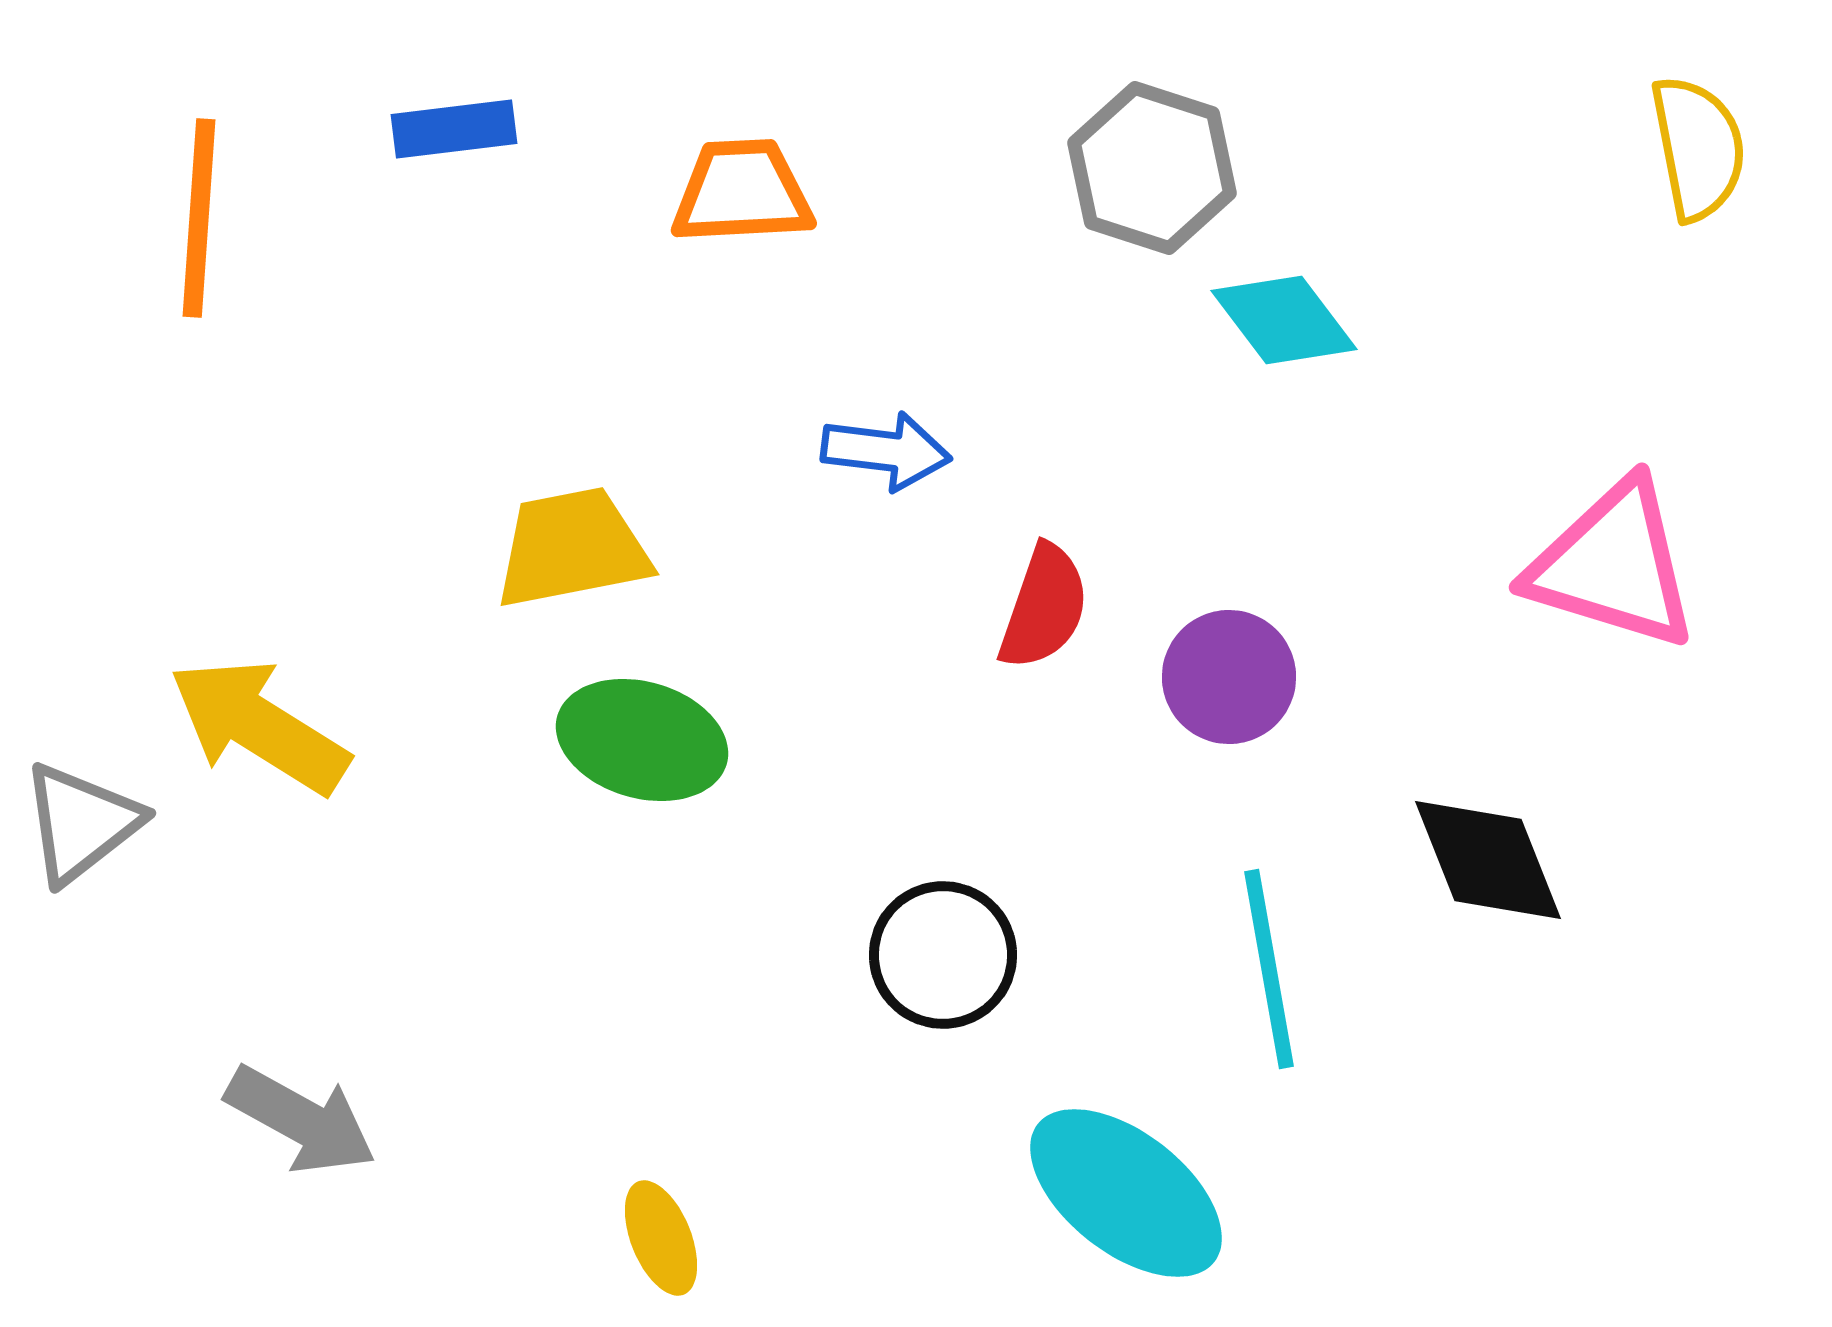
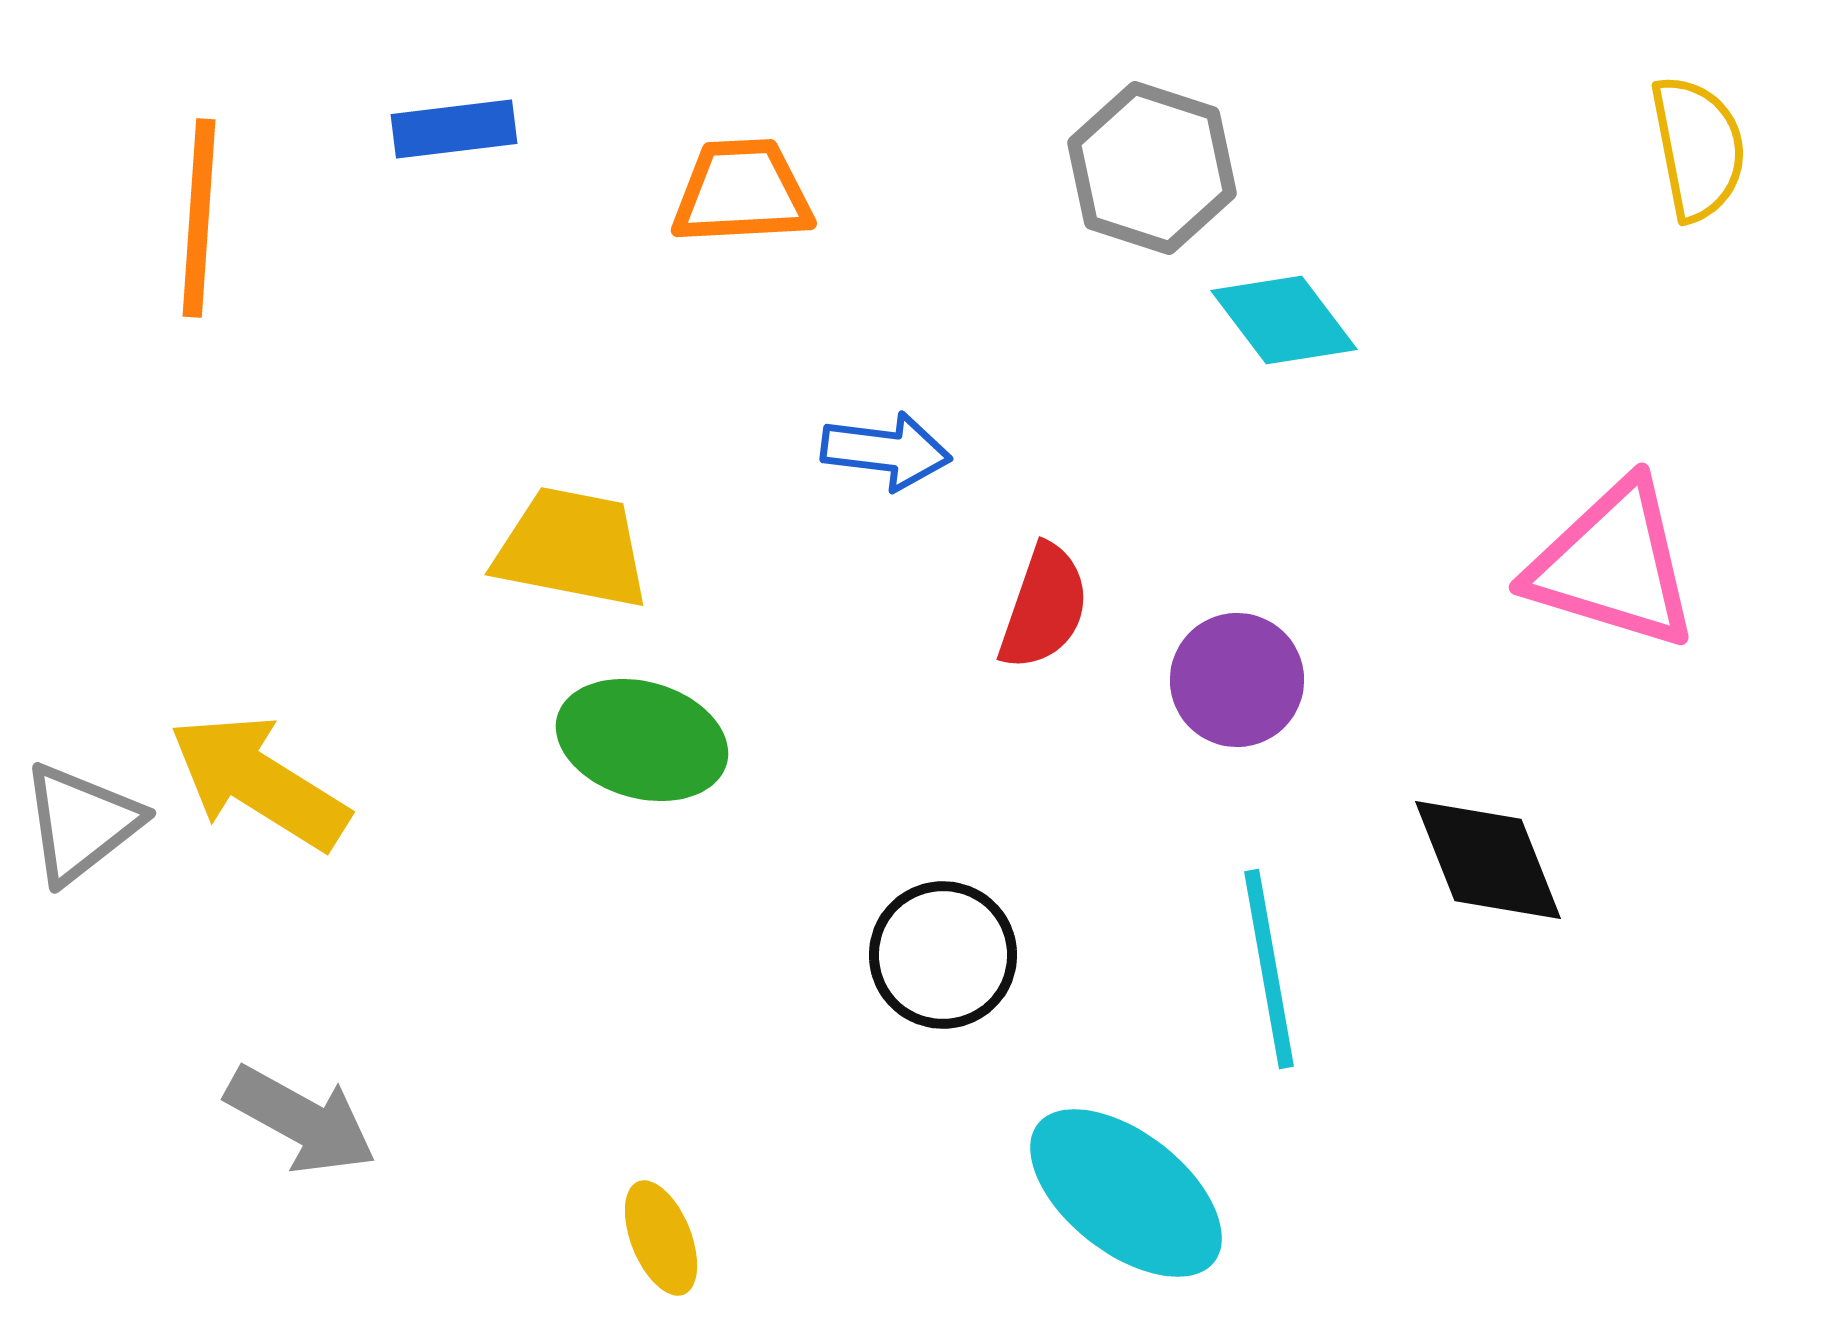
yellow trapezoid: rotated 22 degrees clockwise
purple circle: moved 8 px right, 3 px down
yellow arrow: moved 56 px down
